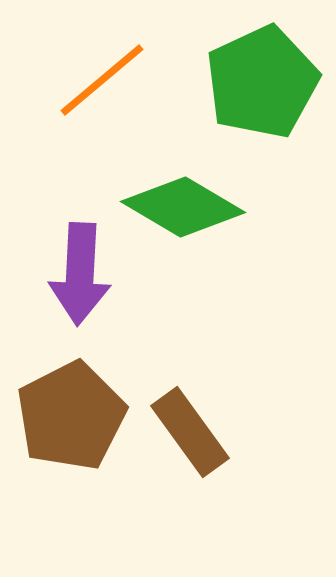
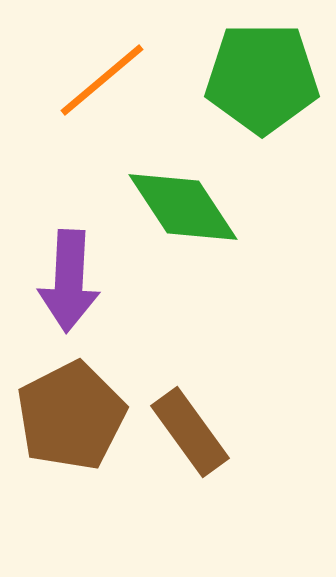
green pentagon: moved 4 px up; rotated 25 degrees clockwise
green diamond: rotated 26 degrees clockwise
purple arrow: moved 11 px left, 7 px down
